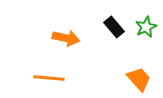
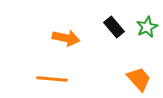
green star: moved 1 px right
orange line: moved 3 px right, 1 px down
